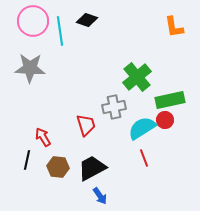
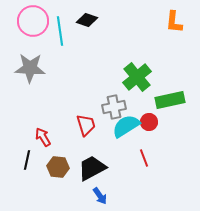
orange L-shape: moved 5 px up; rotated 15 degrees clockwise
red circle: moved 16 px left, 2 px down
cyan semicircle: moved 16 px left, 2 px up
